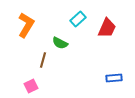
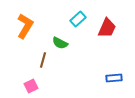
orange L-shape: moved 1 px left, 1 px down
